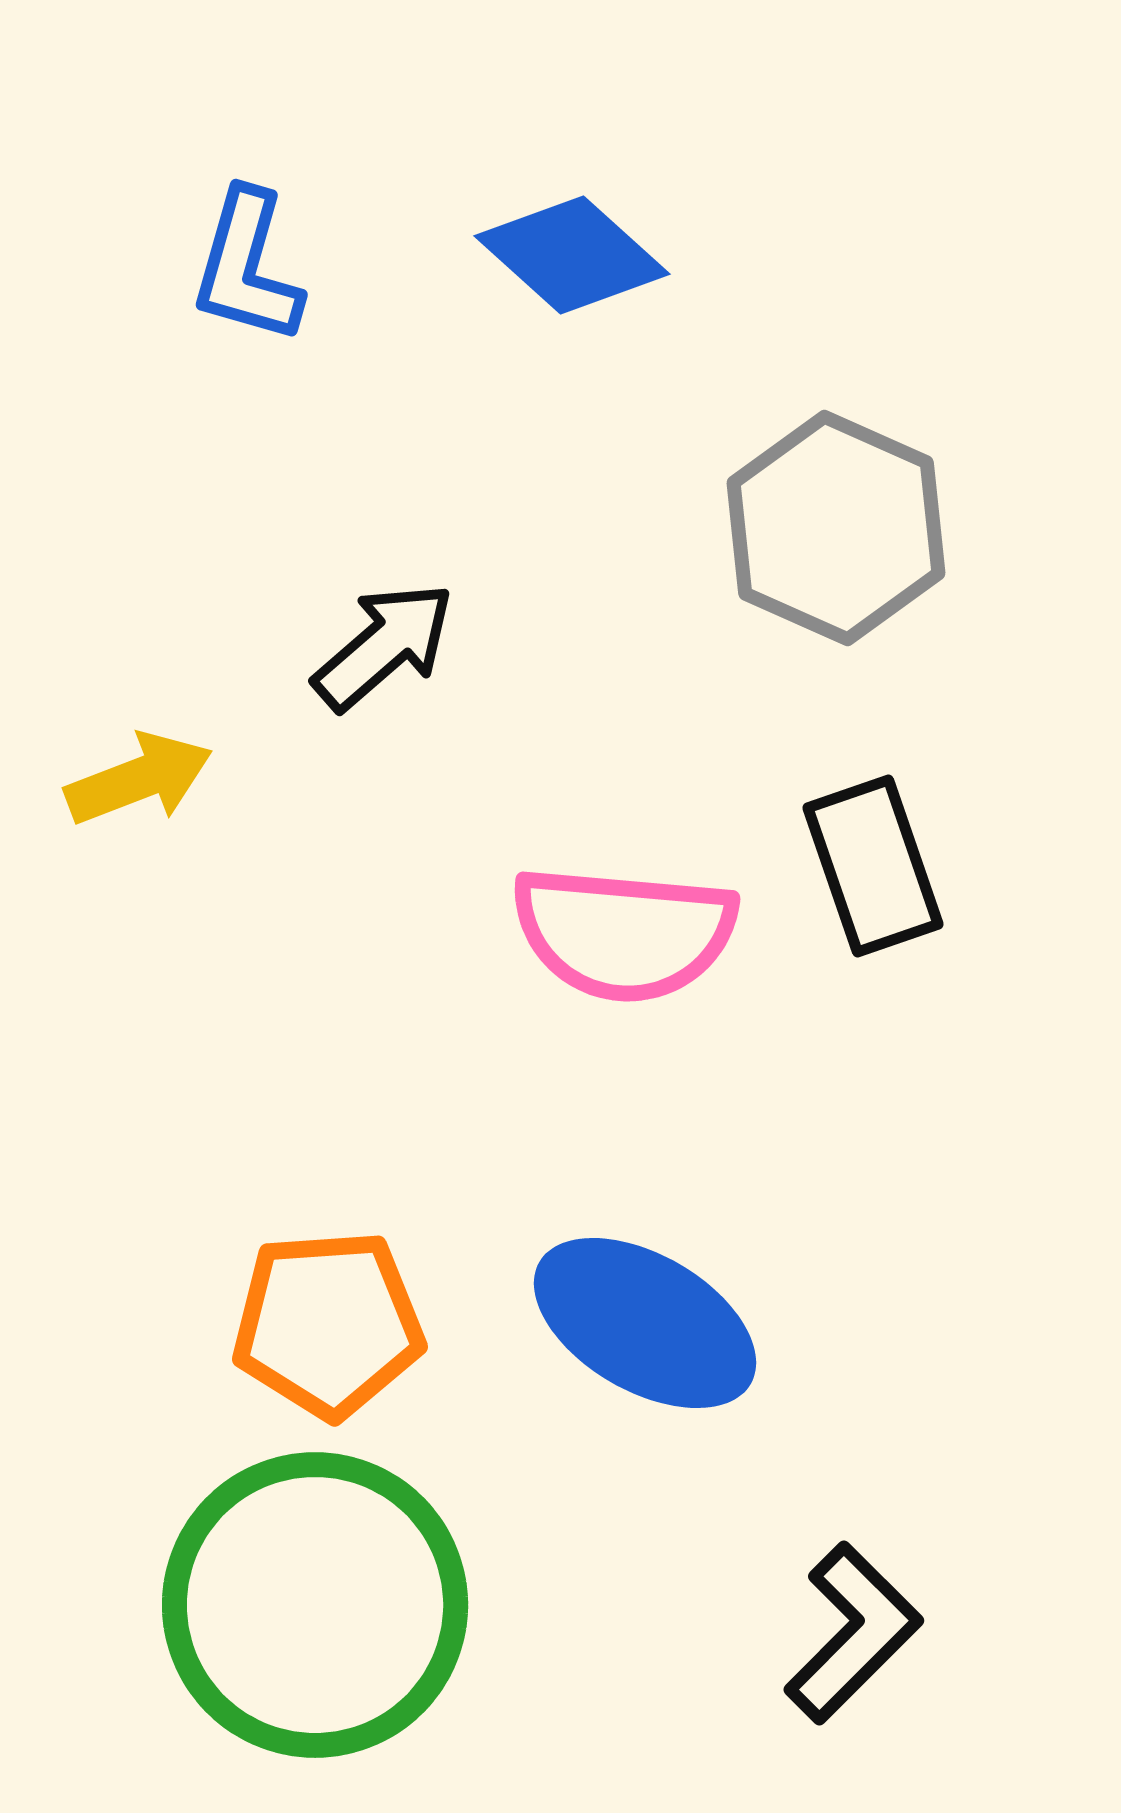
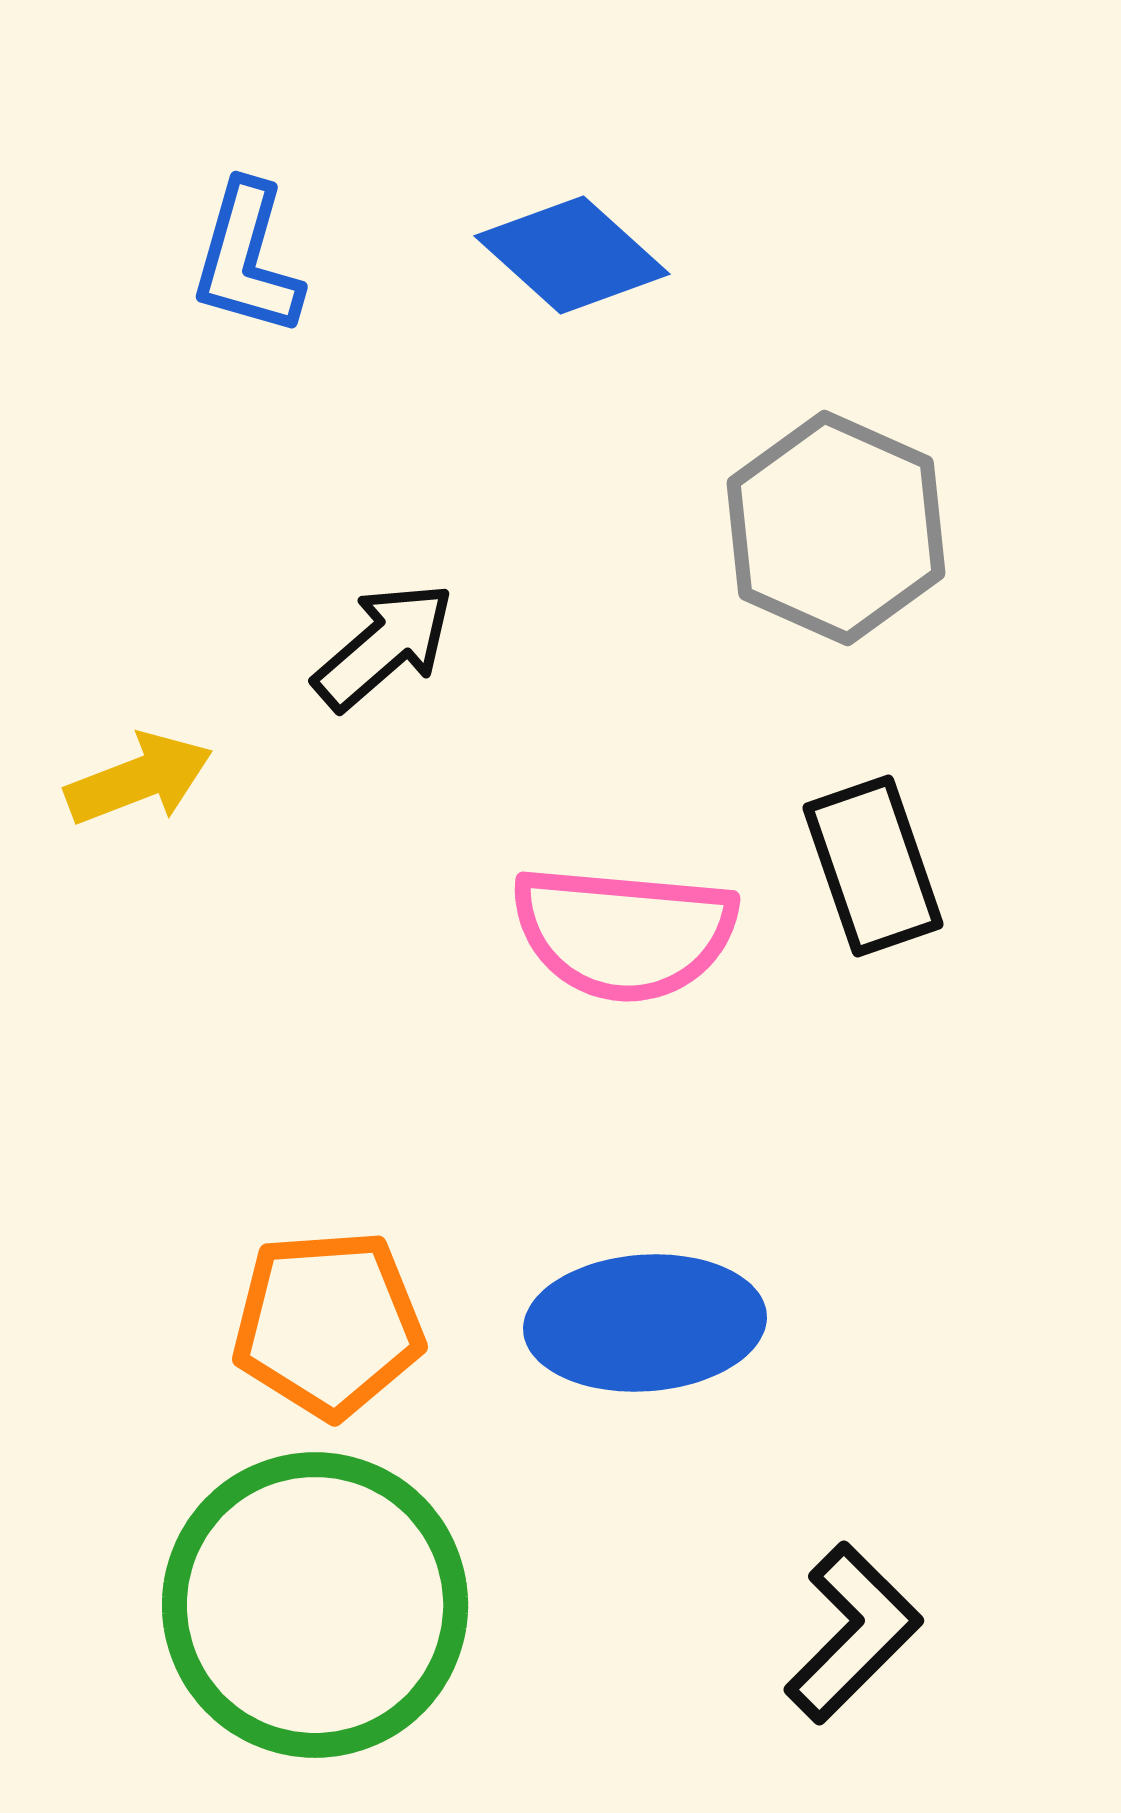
blue L-shape: moved 8 px up
blue ellipse: rotated 34 degrees counterclockwise
